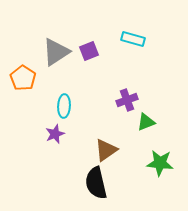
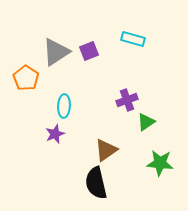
orange pentagon: moved 3 px right
green triangle: rotated 12 degrees counterclockwise
